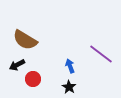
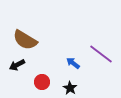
blue arrow: moved 3 px right, 3 px up; rotated 32 degrees counterclockwise
red circle: moved 9 px right, 3 px down
black star: moved 1 px right, 1 px down
